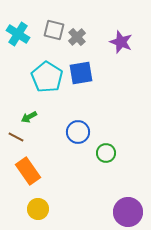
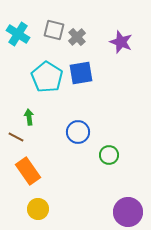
green arrow: rotated 112 degrees clockwise
green circle: moved 3 px right, 2 px down
